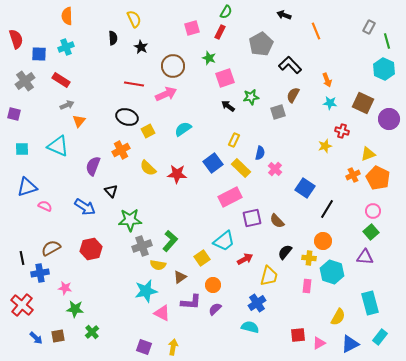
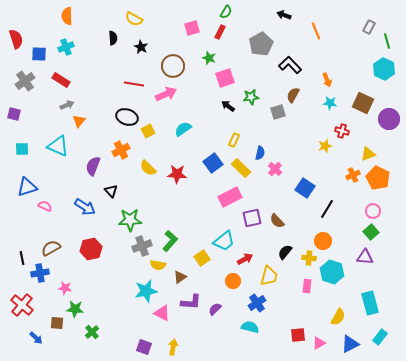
yellow semicircle at (134, 19): rotated 144 degrees clockwise
orange circle at (213, 285): moved 20 px right, 4 px up
brown square at (58, 336): moved 1 px left, 13 px up; rotated 16 degrees clockwise
